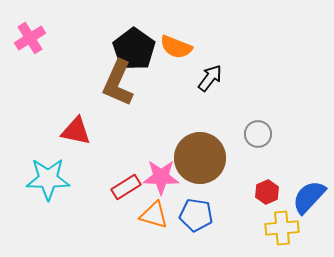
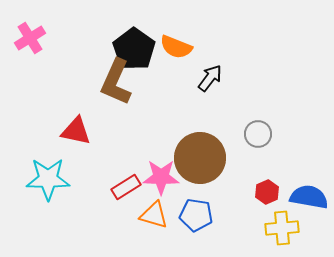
brown L-shape: moved 2 px left, 1 px up
blue semicircle: rotated 57 degrees clockwise
